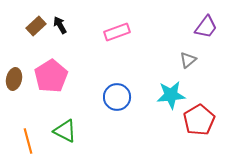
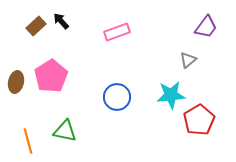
black arrow: moved 1 px right, 4 px up; rotated 12 degrees counterclockwise
brown ellipse: moved 2 px right, 3 px down
green triangle: rotated 15 degrees counterclockwise
